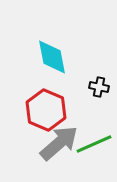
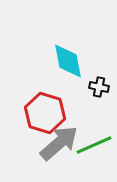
cyan diamond: moved 16 px right, 4 px down
red hexagon: moved 1 px left, 3 px down; rotated 6 degrees counterclockwise
green line: moved 1 px down
